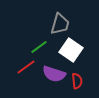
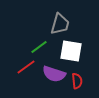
white square: moved 1 px down; rotated 25 degrees counterclockwise
